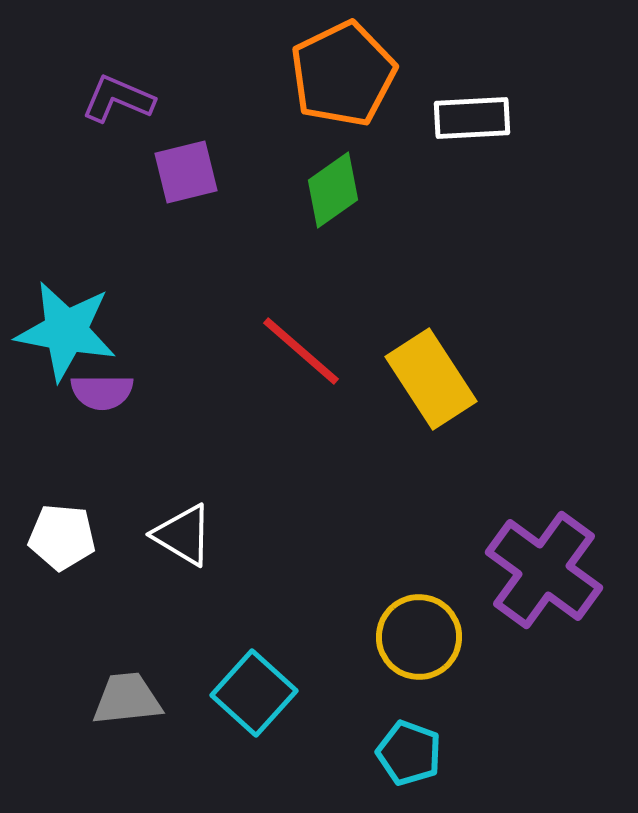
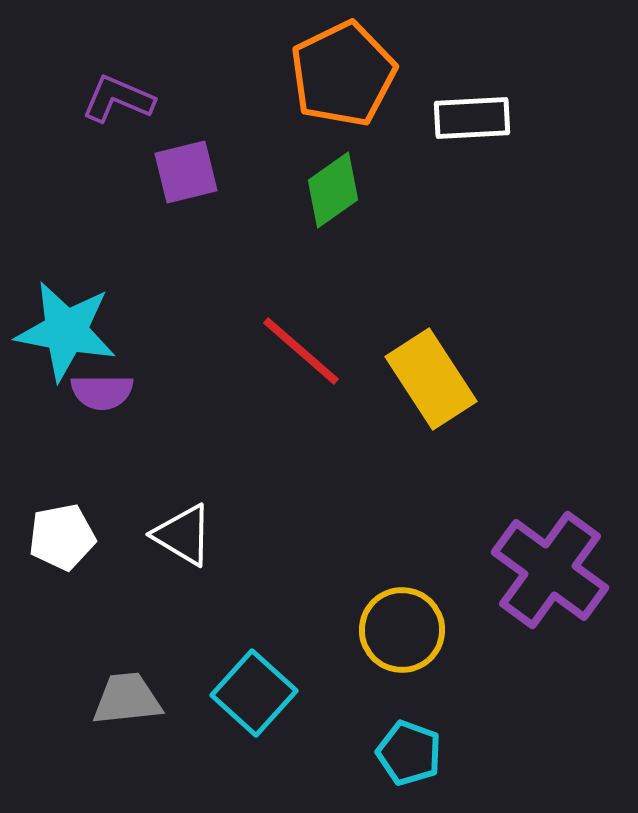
white pentagon: rotated 16 degrees counterclockwise
purple cross: moved 6 px right
yellow circle: moved 17 px left, 7 px up
